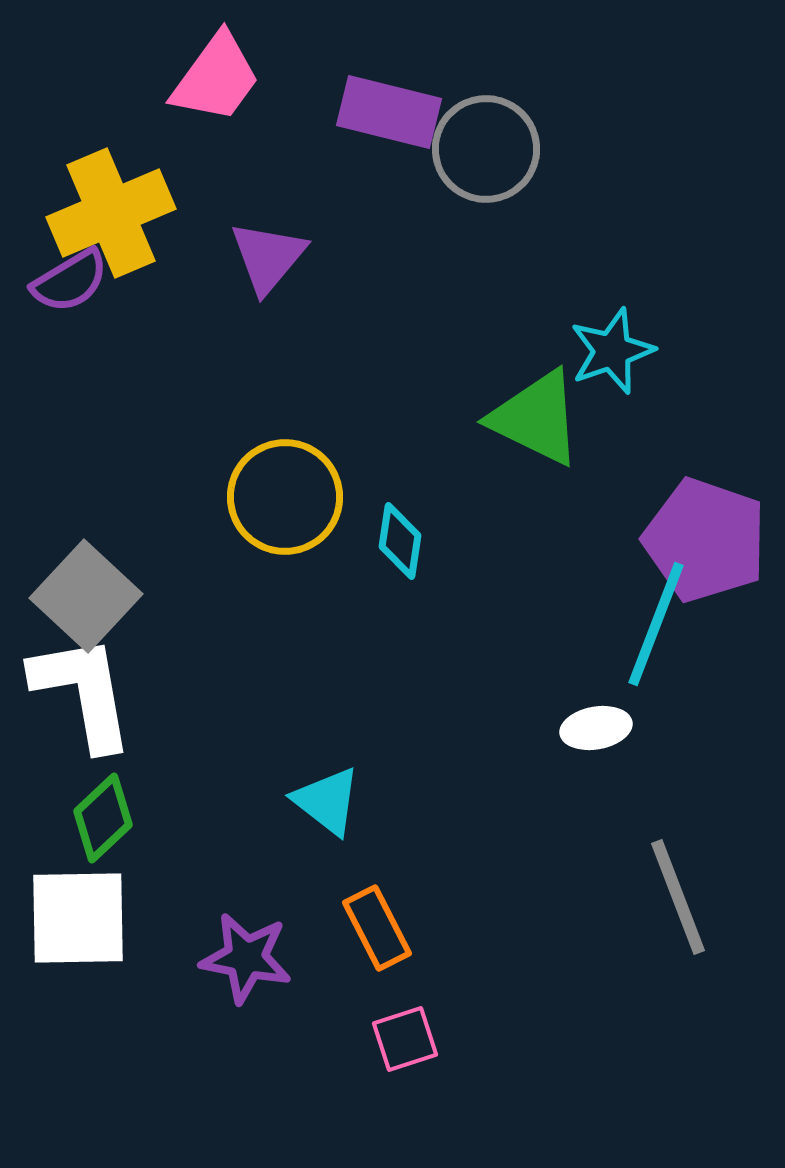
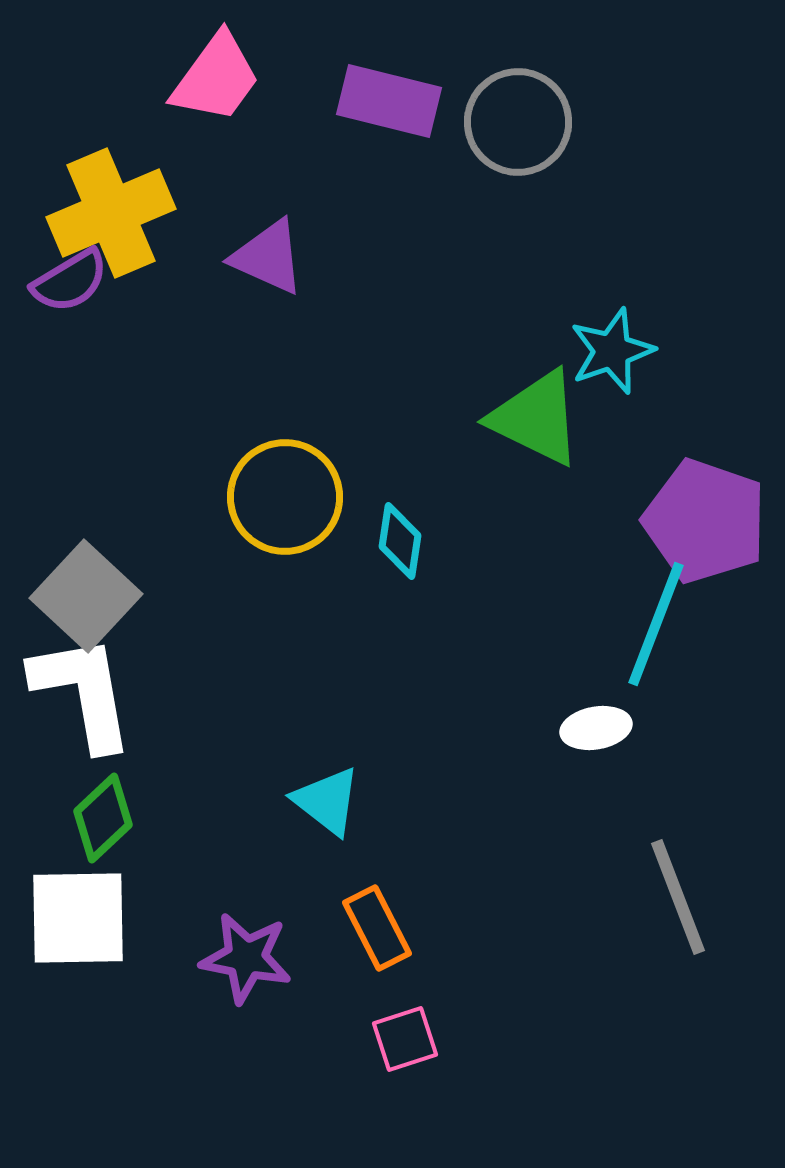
purple rectangle: moved 11 px up
gray circle: moved 32 px right, 27 px up
purple triangle: rotated 46 degrees counterclockwise
purple pentagon: moved 19 px up
